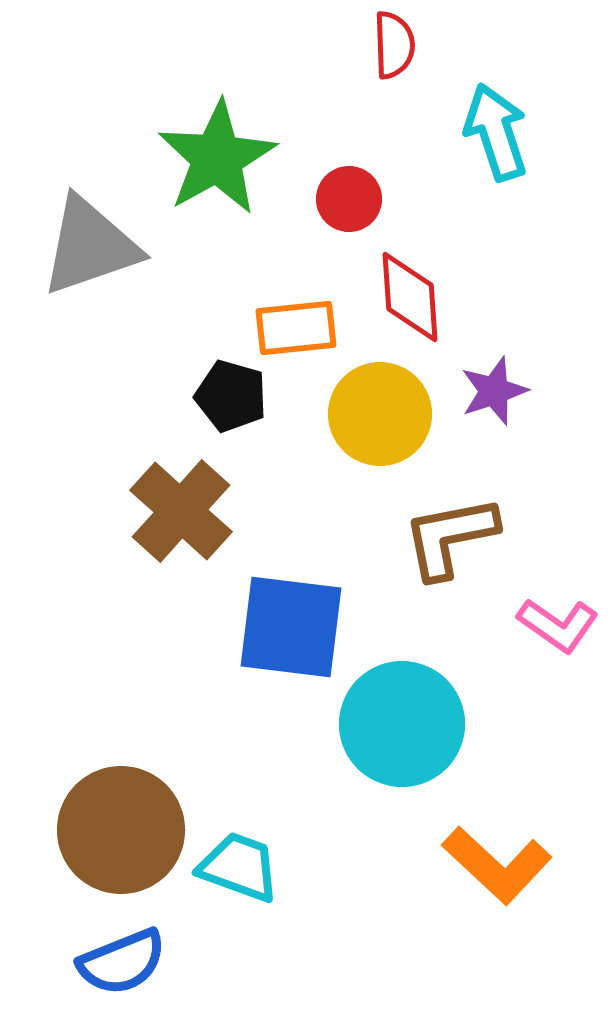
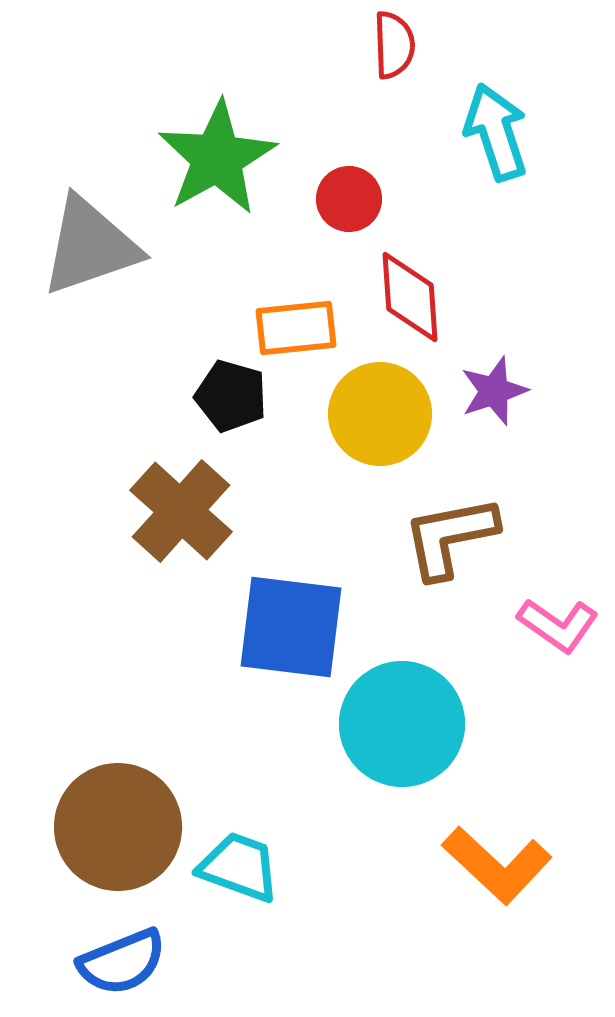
brown circle: moved 3 px left, 3 px up
